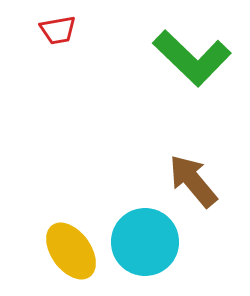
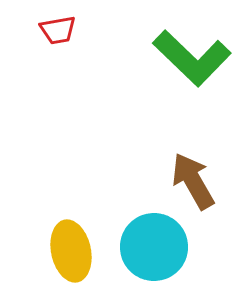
brown arrow: rotated 10 degrees clockwise
cyan circle: moved 9 px right, 5 px down
yellow ellipse: rotated 24 degrees clockwise
